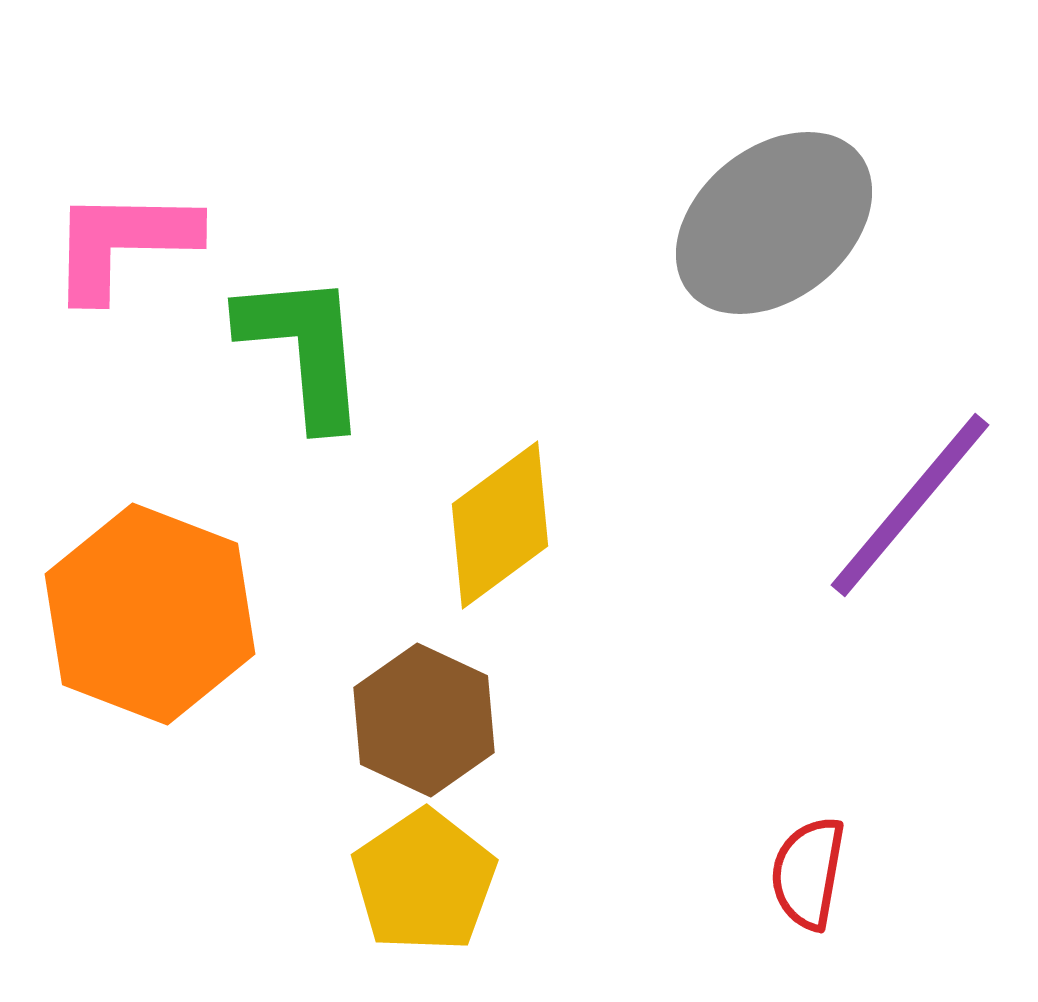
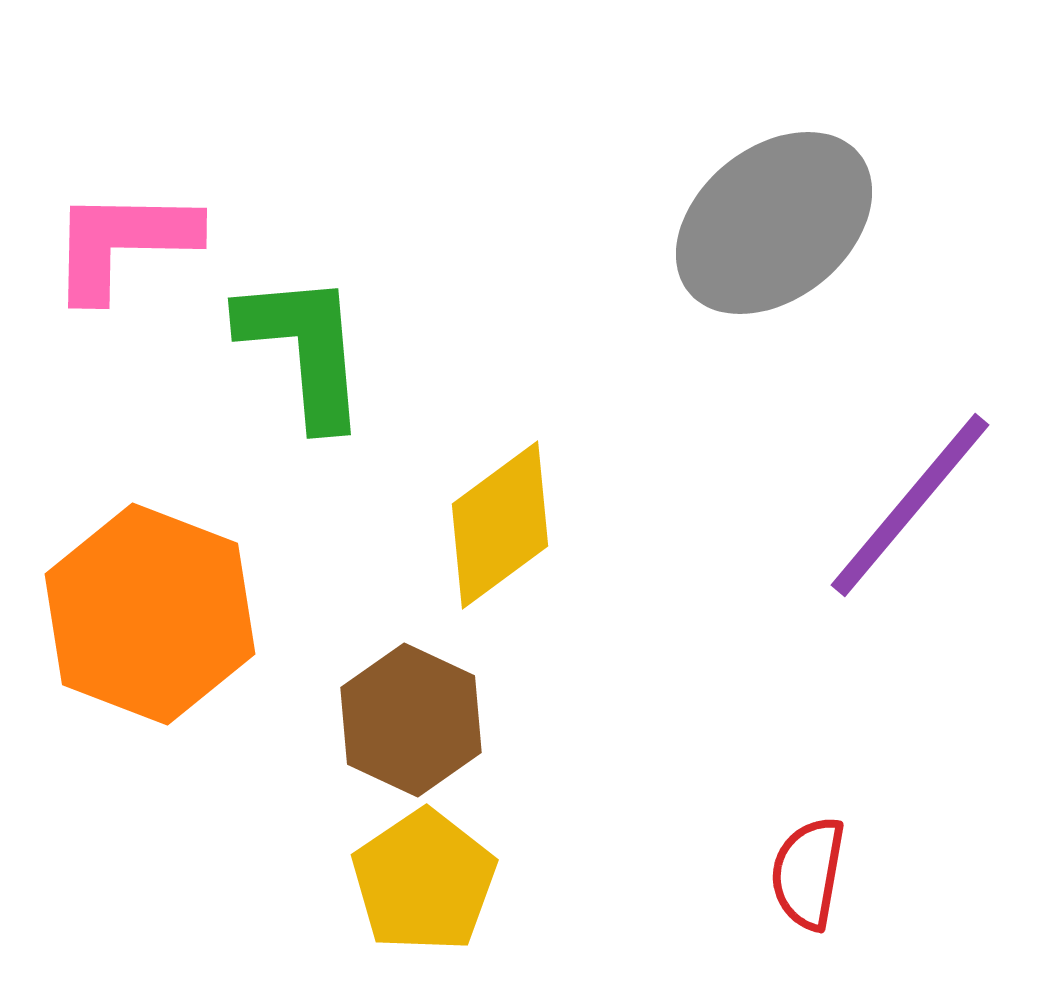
brown hexagon: moved 13 px left
